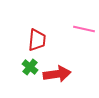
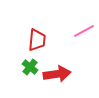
pink line: moved 2 px down; rotated 40 degrees counterclockwise
